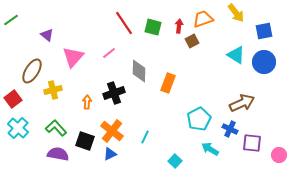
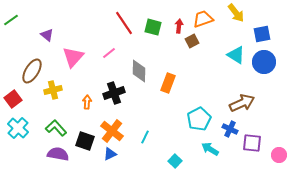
blue square: moved 2 px left, 3 px down
